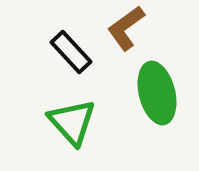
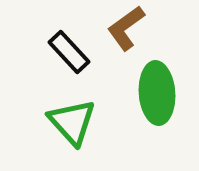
black rectangle: moved 2 px left
green ellipse: rotated 10 degrees clockwise
